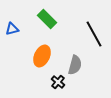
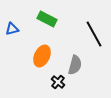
green rectangle: rotated 18 degrees counterclockwise
